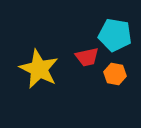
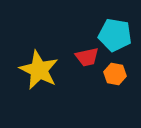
yellow star: moved 1 px down
